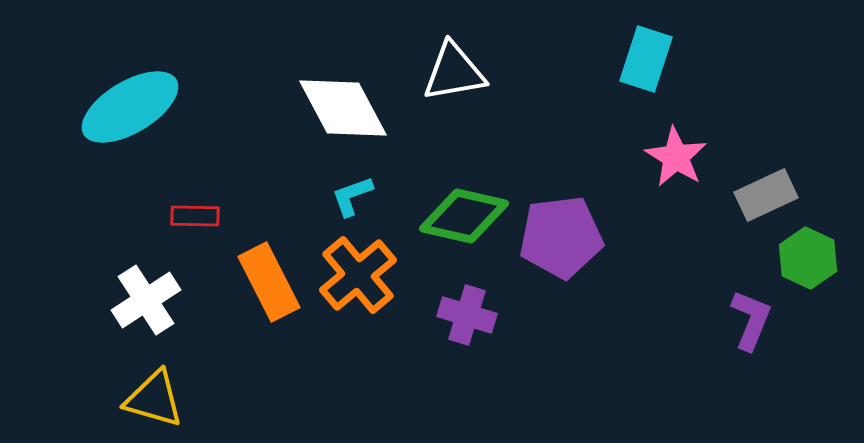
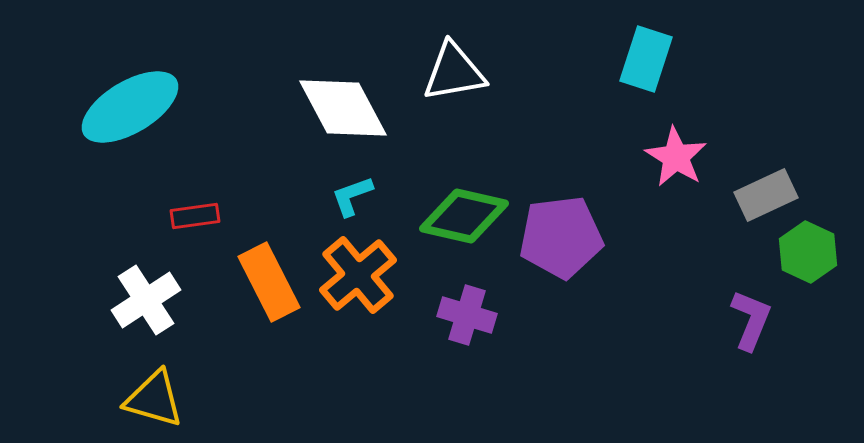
red rectangle: rotated 9 degrees counterclockwise
green hexagon: moved 6 px up
